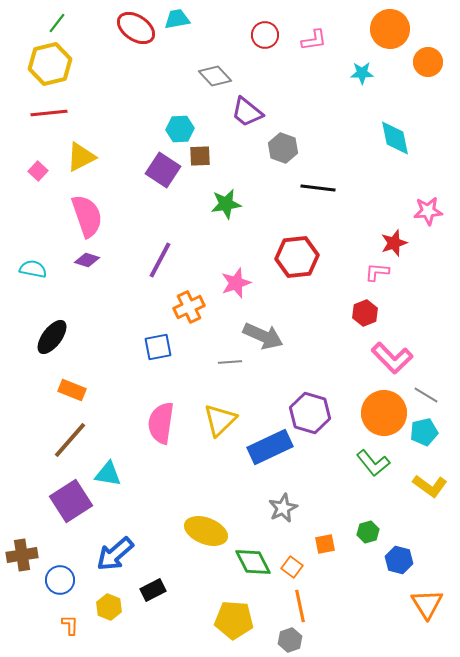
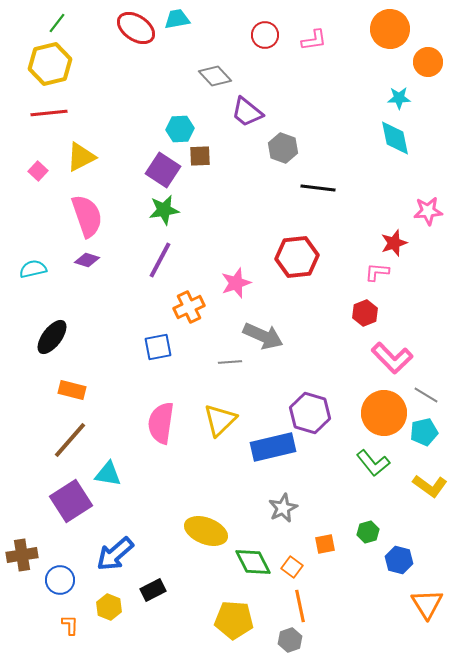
cyan star at (362, 73): moved 37 px right, 25 px down
green star at (226, 204): moved 62 px left, 6 px down
cyan semicircle at (33, 269): rotated 24 degrees counterclockwise
orange rectangle at (72, 390): rotated 8 degrees counterclockwise
blue rectangle at (270, 447): moved 3 px right; rotated 12 degrees clockwise
